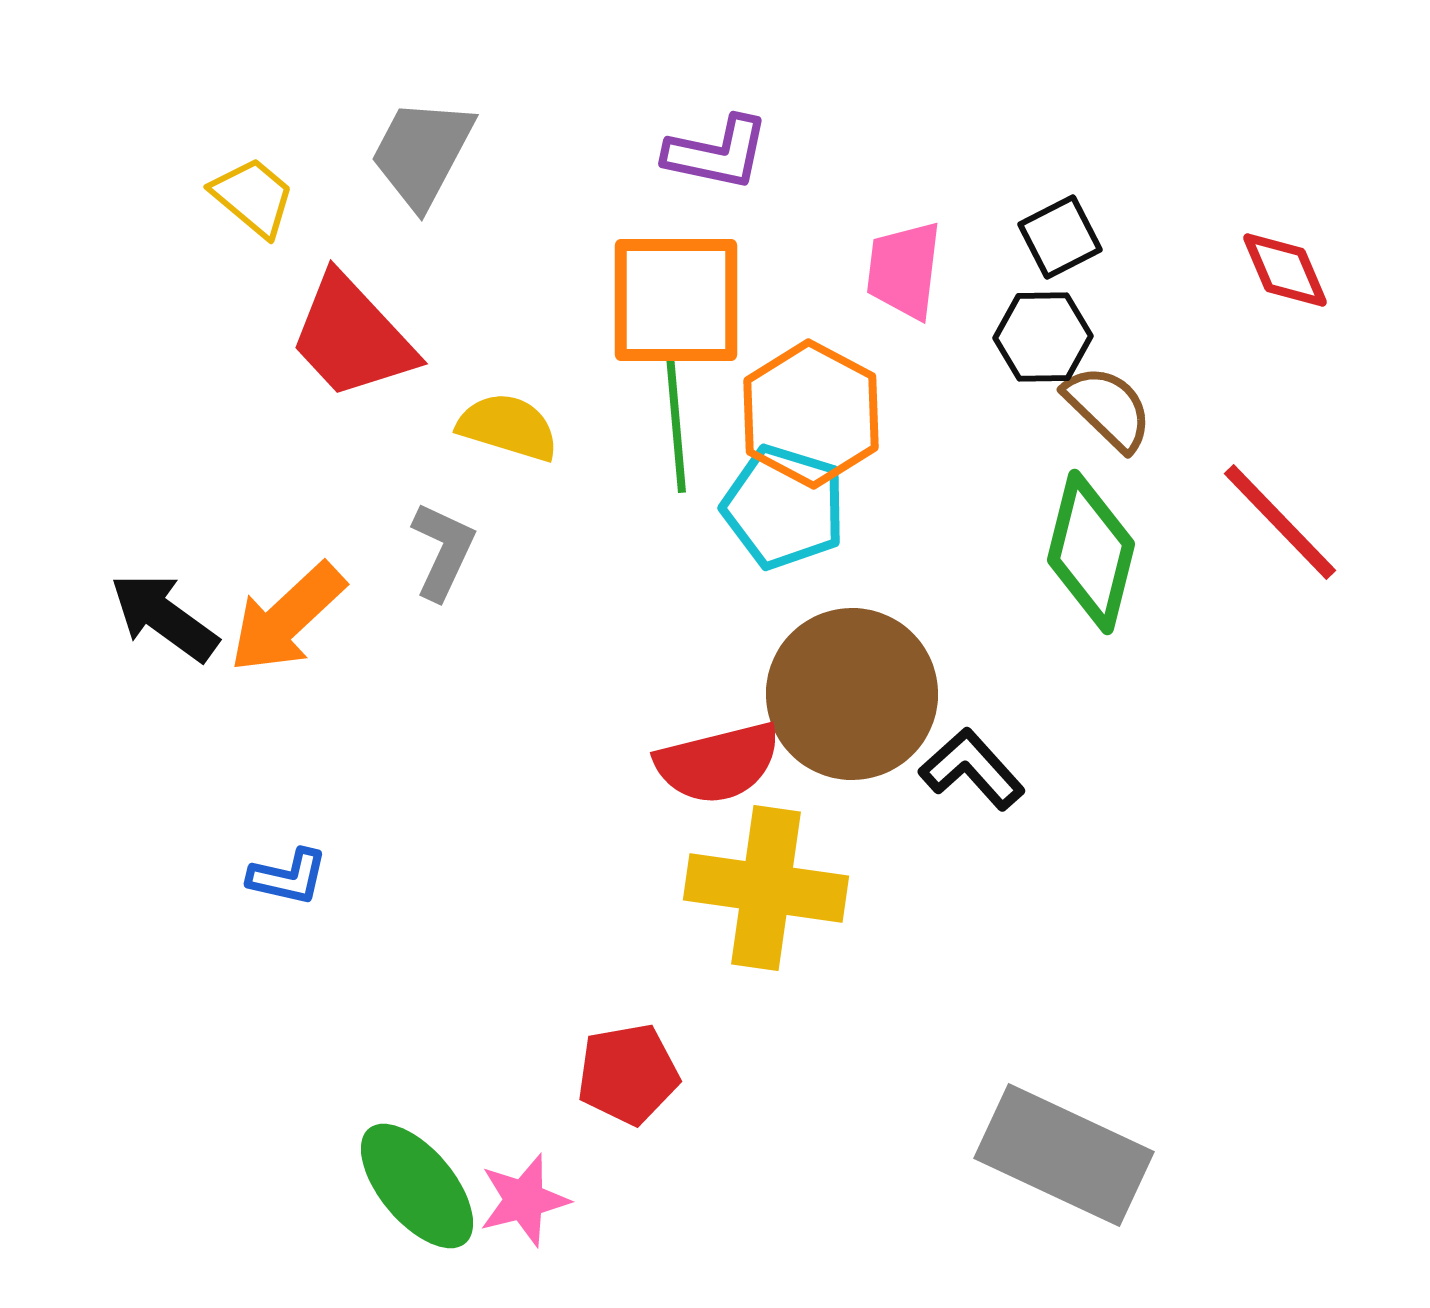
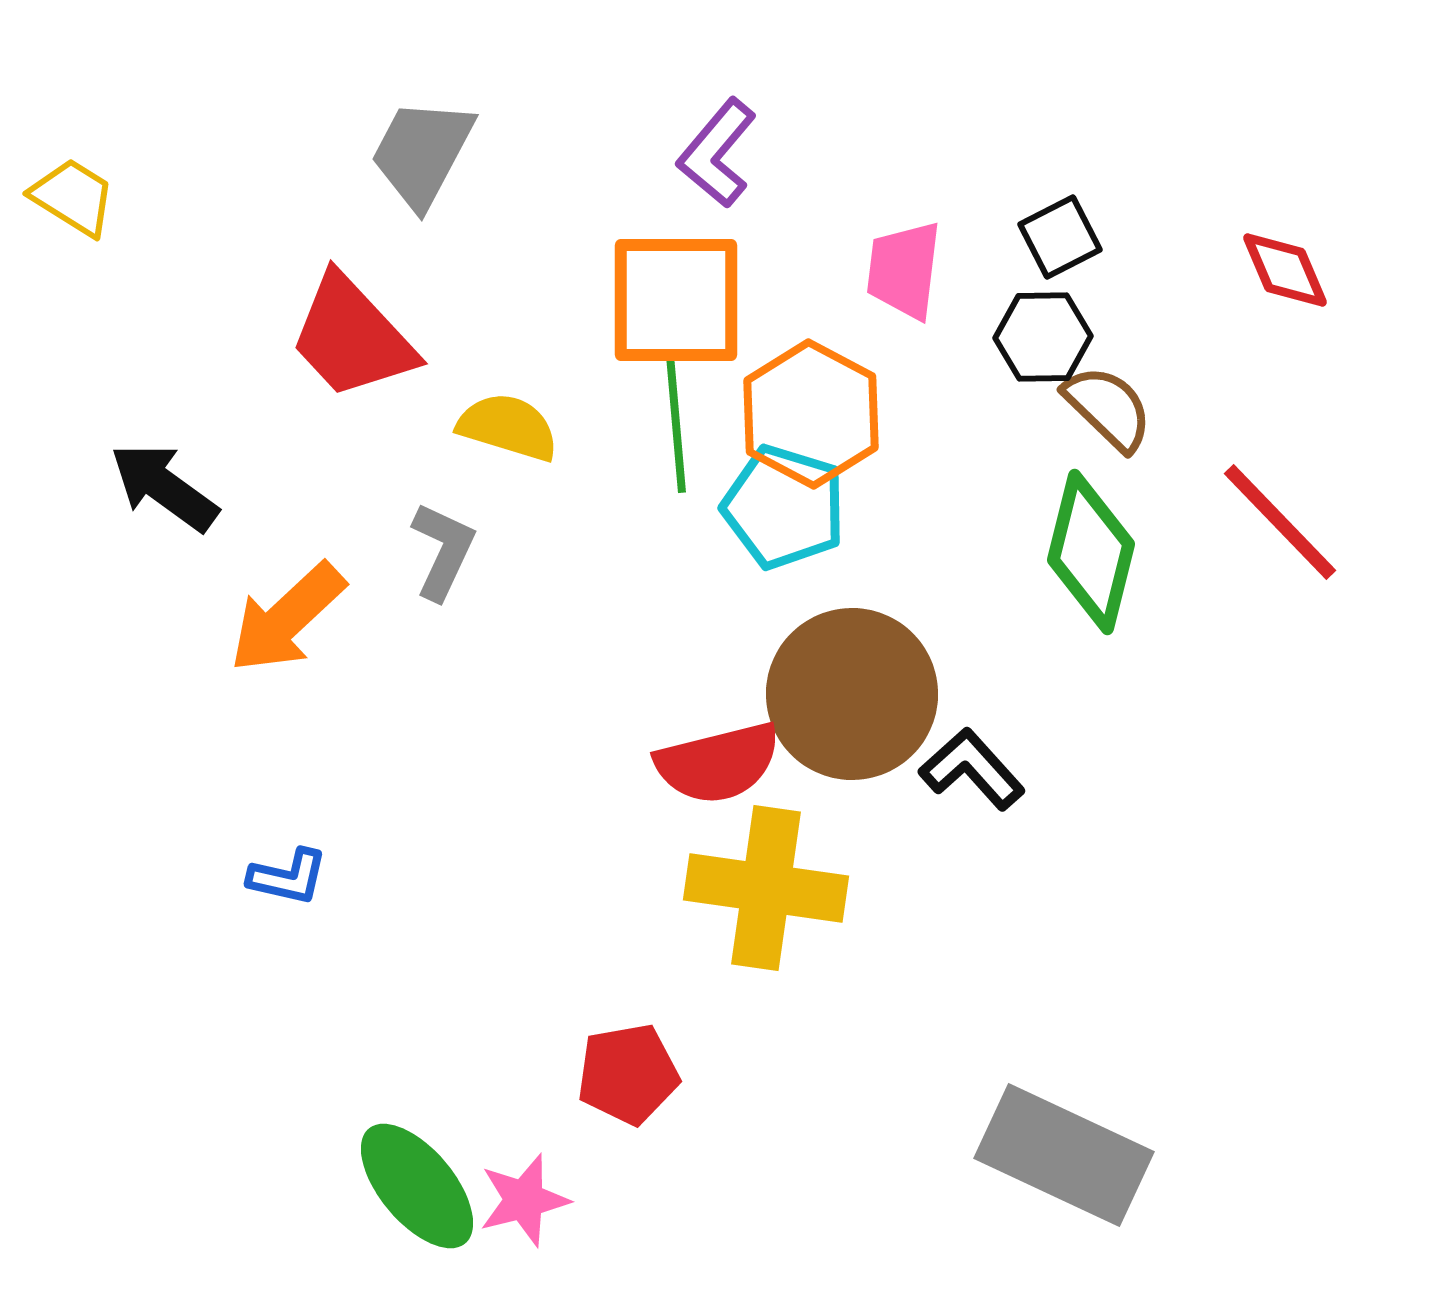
purple L-shape: rotated 118 degrees clockwise
yellow trapezoid: moved 180 px left; rotated 8 degrees counterclockwise
black arrow: moved 130 px up
